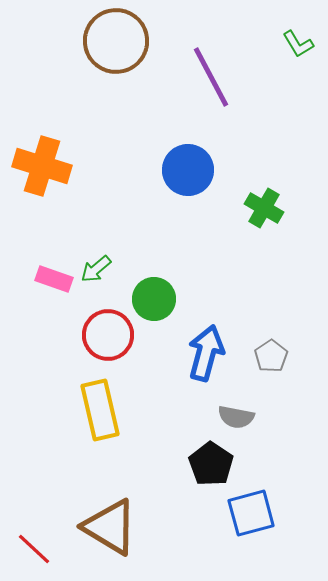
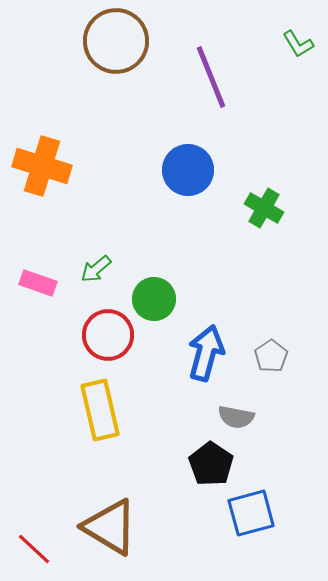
purple line: rotated 6 degrees clockwise
pink rectangle: moved 16 px left, 4 px down
